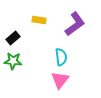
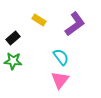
yellow rectangle: rotated 24 degrees clockwise
cyan semicircle: rotated 30 degrees counterclockwise
